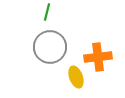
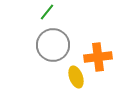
green line: rotated 24 degrees clockwise
gray circle: moved 3 px right, 2 px up
